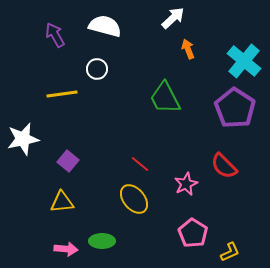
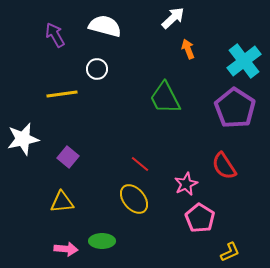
cyan cross: rotated 12 degrees clockwise
purple square: moved 4 px up
red semicircle: rotated 12 degrees clockwise
pink pentagon: moved 7 px right, 15 px up
